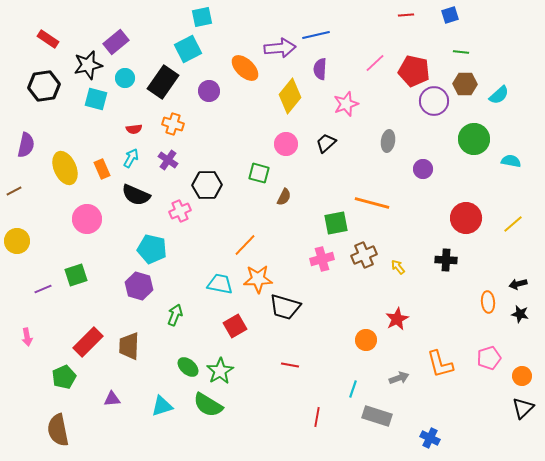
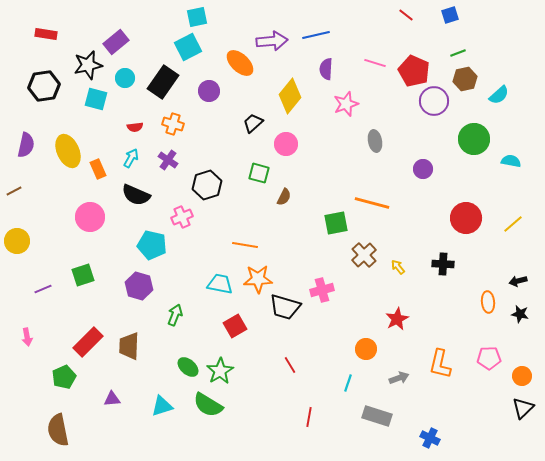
red line at (406, 15): rotated 42 degrees clockwise
cyan square at (202, 17): moved 5 px left
red rectangle at (48, 39): moved 2 px left, 5 px up; rotated 25 degrees counterclockwise
purple arrow at (280, 48): moved 8 px left, 7 px up
cyan square at (188, 49): moved 2 px up
green line at (461, 52): moved 3 px left, 1 px down; rotated 28 degrees counterclockwise
pink line at (375, 63): rotated 60 degrees clockwise
orange ellipse at (245, 68): moved 5 px left, 5 px up
purple semicircle at (320, 69): moved 6 px right
red pentagon at (414, 71): rotated 12 degrees clockwise
brown hexagon at (465, 84): moved 5 px up; rotated 15 degrees counterclockwise
red semicircle at (134, 129): moved 1 px right, 2 px up
gray ellipse at (388, 141): moved 13 px left; rotated 20 degrees counterclockwise
black trapezoid at (326, 143): moved 73 px left, 20 px up
yellow ellipse at (65, 168): moved 3 px right, 17 px up
orange rectangle at (102, 169): moved 4 px left
black hexagon at (207, 185): rotated 16 degrees counterclockwise
pink cross at (180, 211): moved 2 px right, 6 px down
pink circle at (87, 219): moved 3 px right, 2 px up
orange line at (245, 245): rotated 55 degrees clockwise
cyan pentagon at (152, 249): moved 4 px up
brown cross at (364, 255): rotated 20 degrees counterclockwise
pink cross at (322, 259): moved 31 px down
black cross at (446, 260): moved 3 px left, 4 px down
green square at (76, 275): moved 7 px right
black arrow at (518, 284): moved 3 px up
orange circle at (366, 340): moved 9 px down
pink pentagon at (489, 358): rotated 15 degrees clockwise
orange L-shape at (440, 364): rotated 28 degrees clockwise
red line at (290, 365): rotated 48 degrees clockwise
cyan line at (353, 389): moved 5 px left, 6 px up
red line at (317, 417): moved 8 px left
